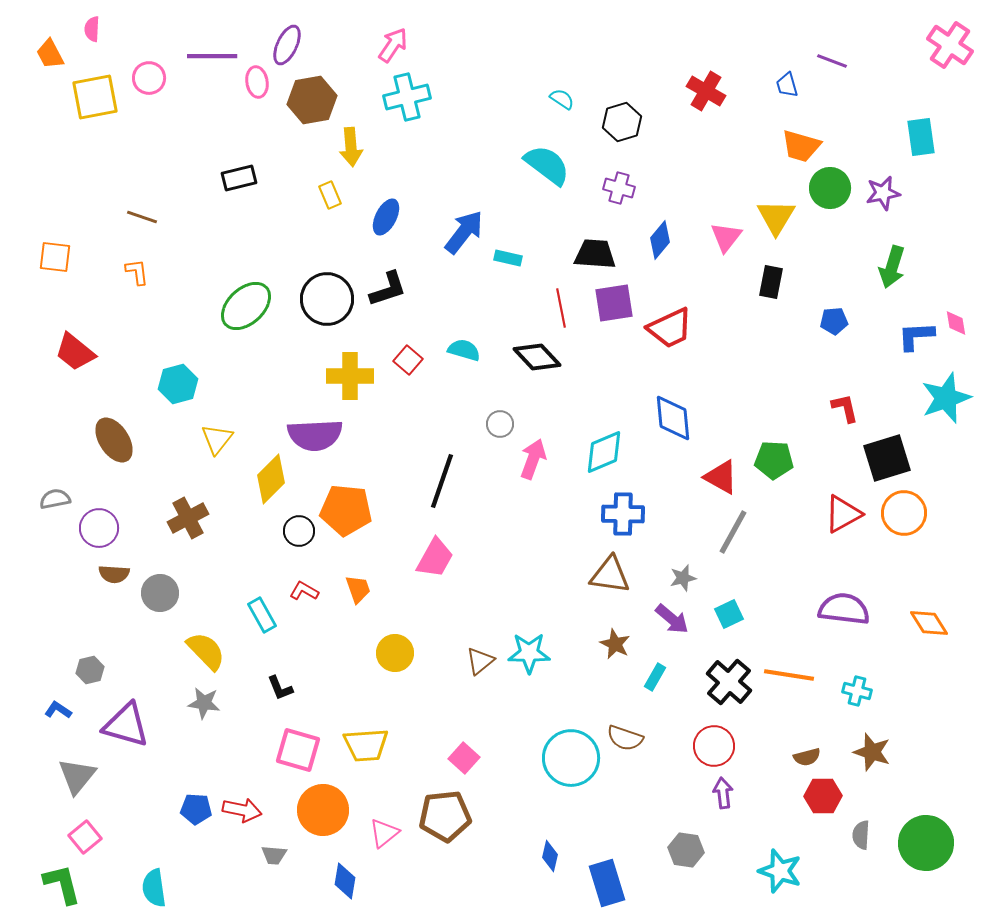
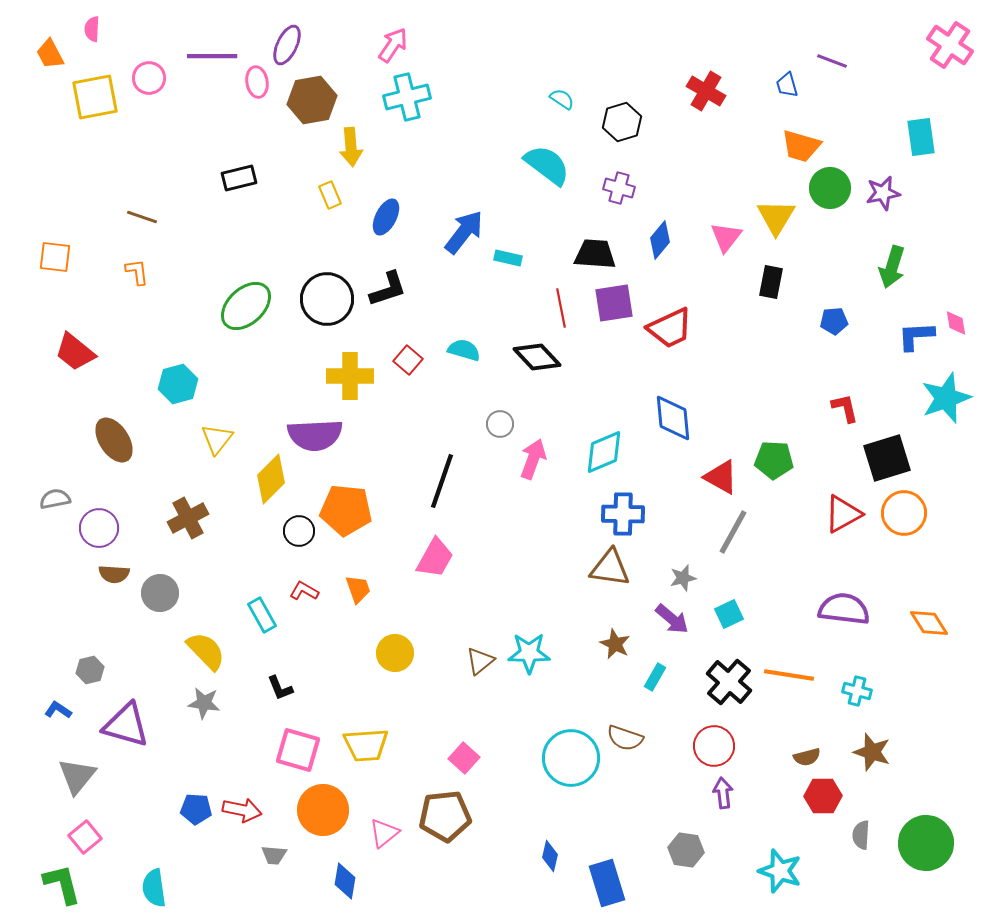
brown triangle at (610, 575): moved 7 px up
